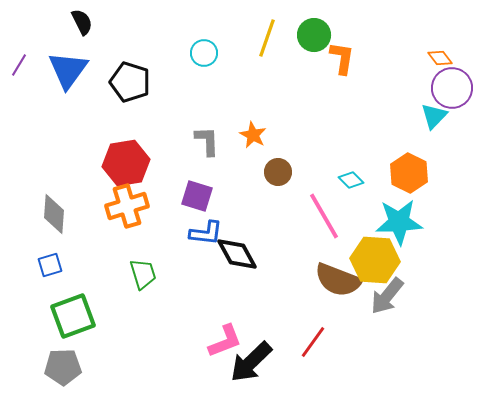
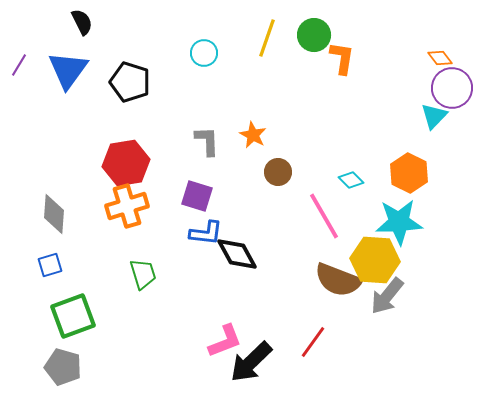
gray pentagon: rotated 18 degrees clockwise
